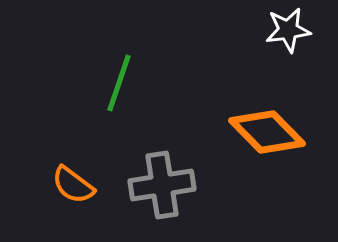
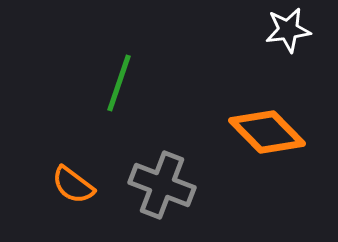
gray cross: rotated 30 degrees clockwise
